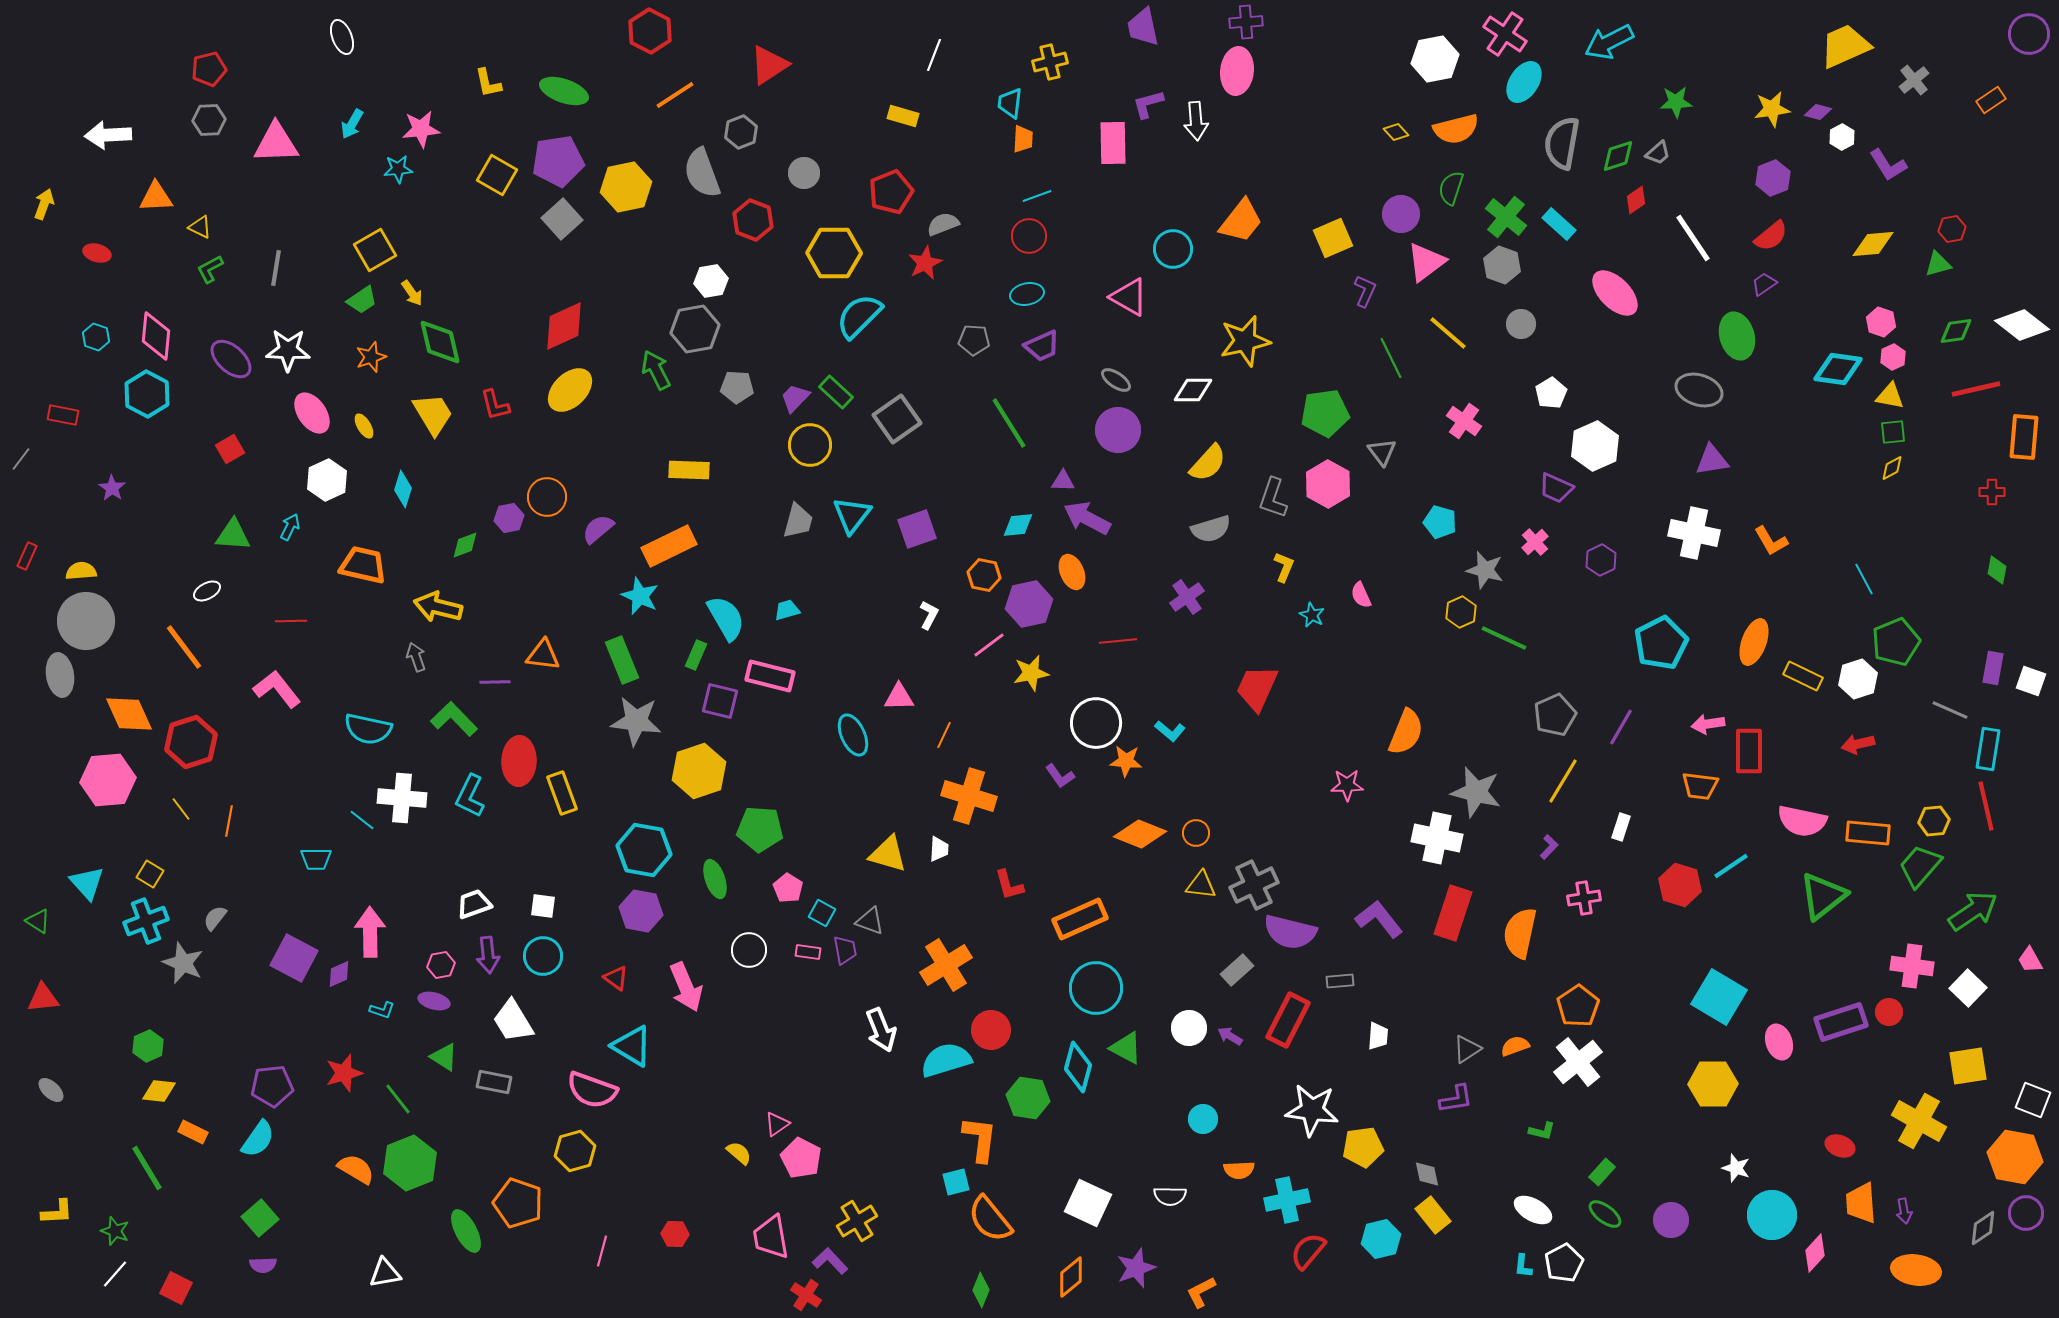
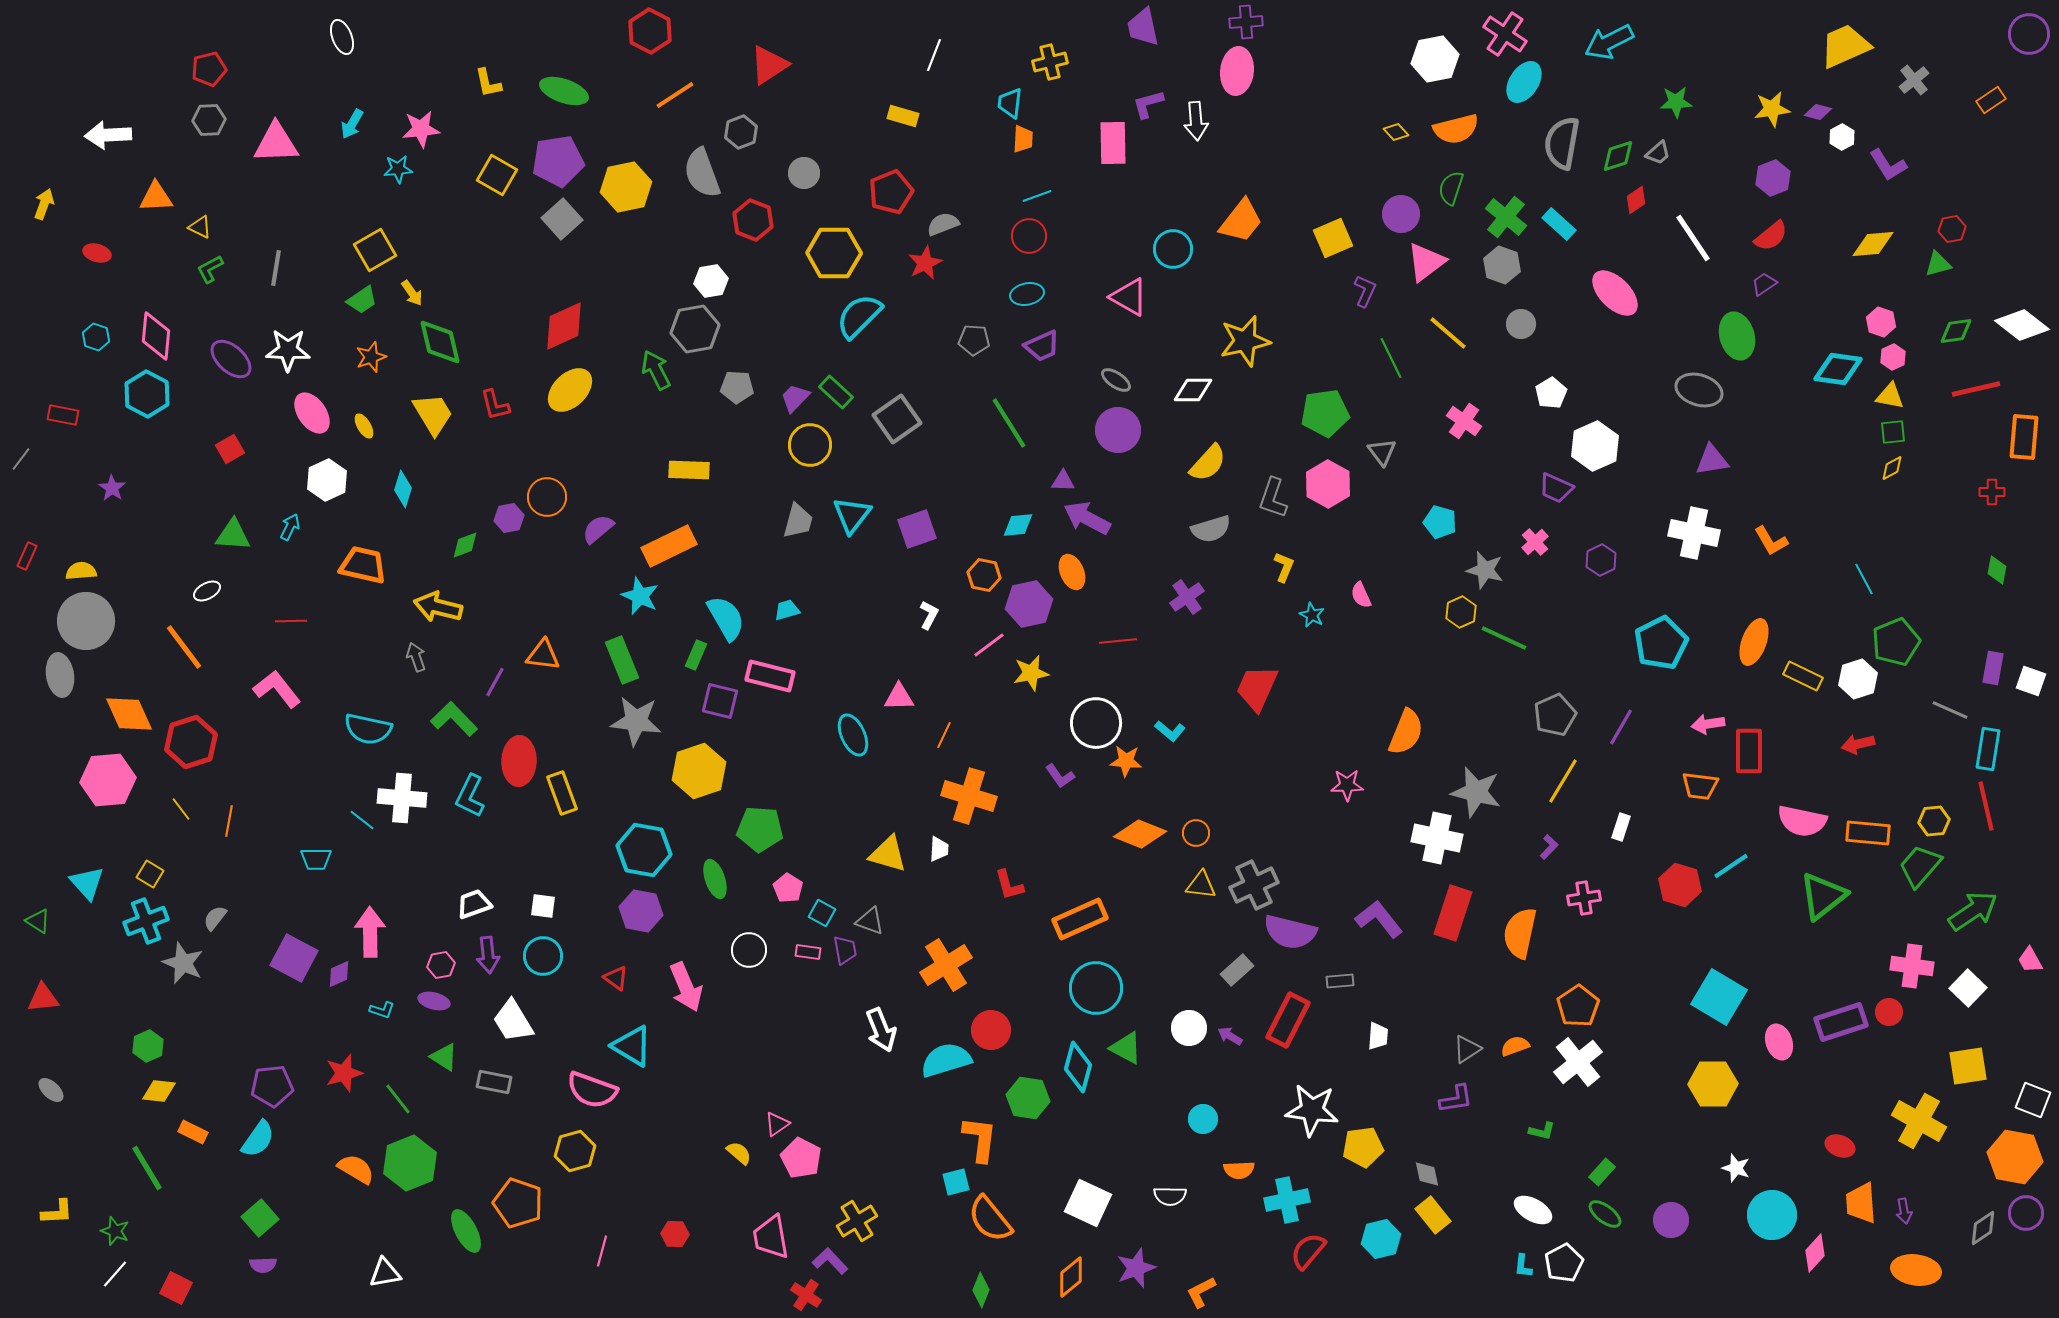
purple line at (495, 682): rotated 60 degrees counterclockwise
